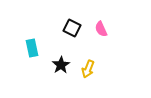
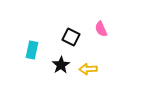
black square: moved 1 px left, 9 px down
cyan rectangle: moved 2 px down; rotated 24 degrees clockwise
yellow arrow: rotated 66 degrees clockwise
